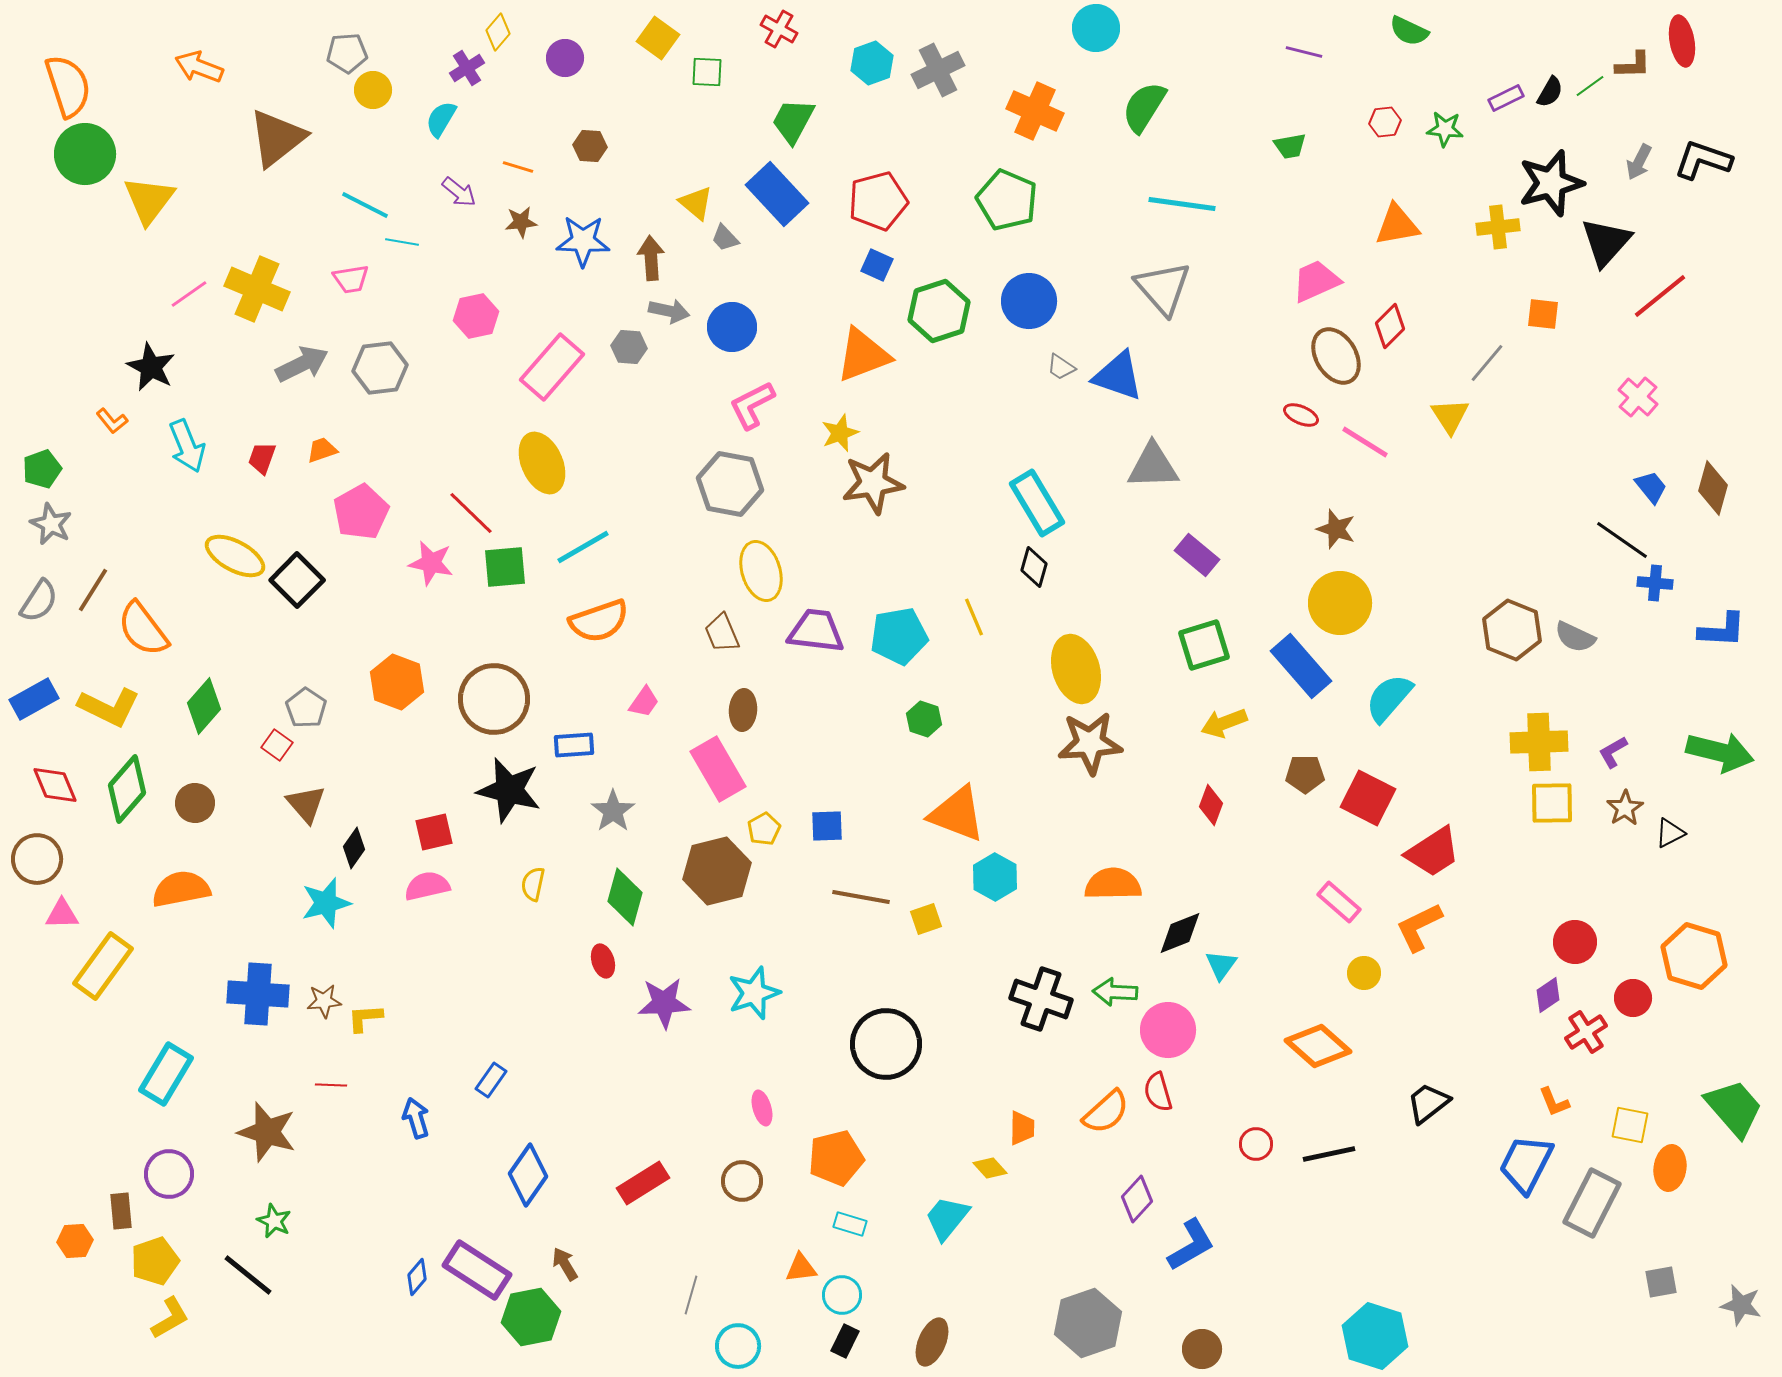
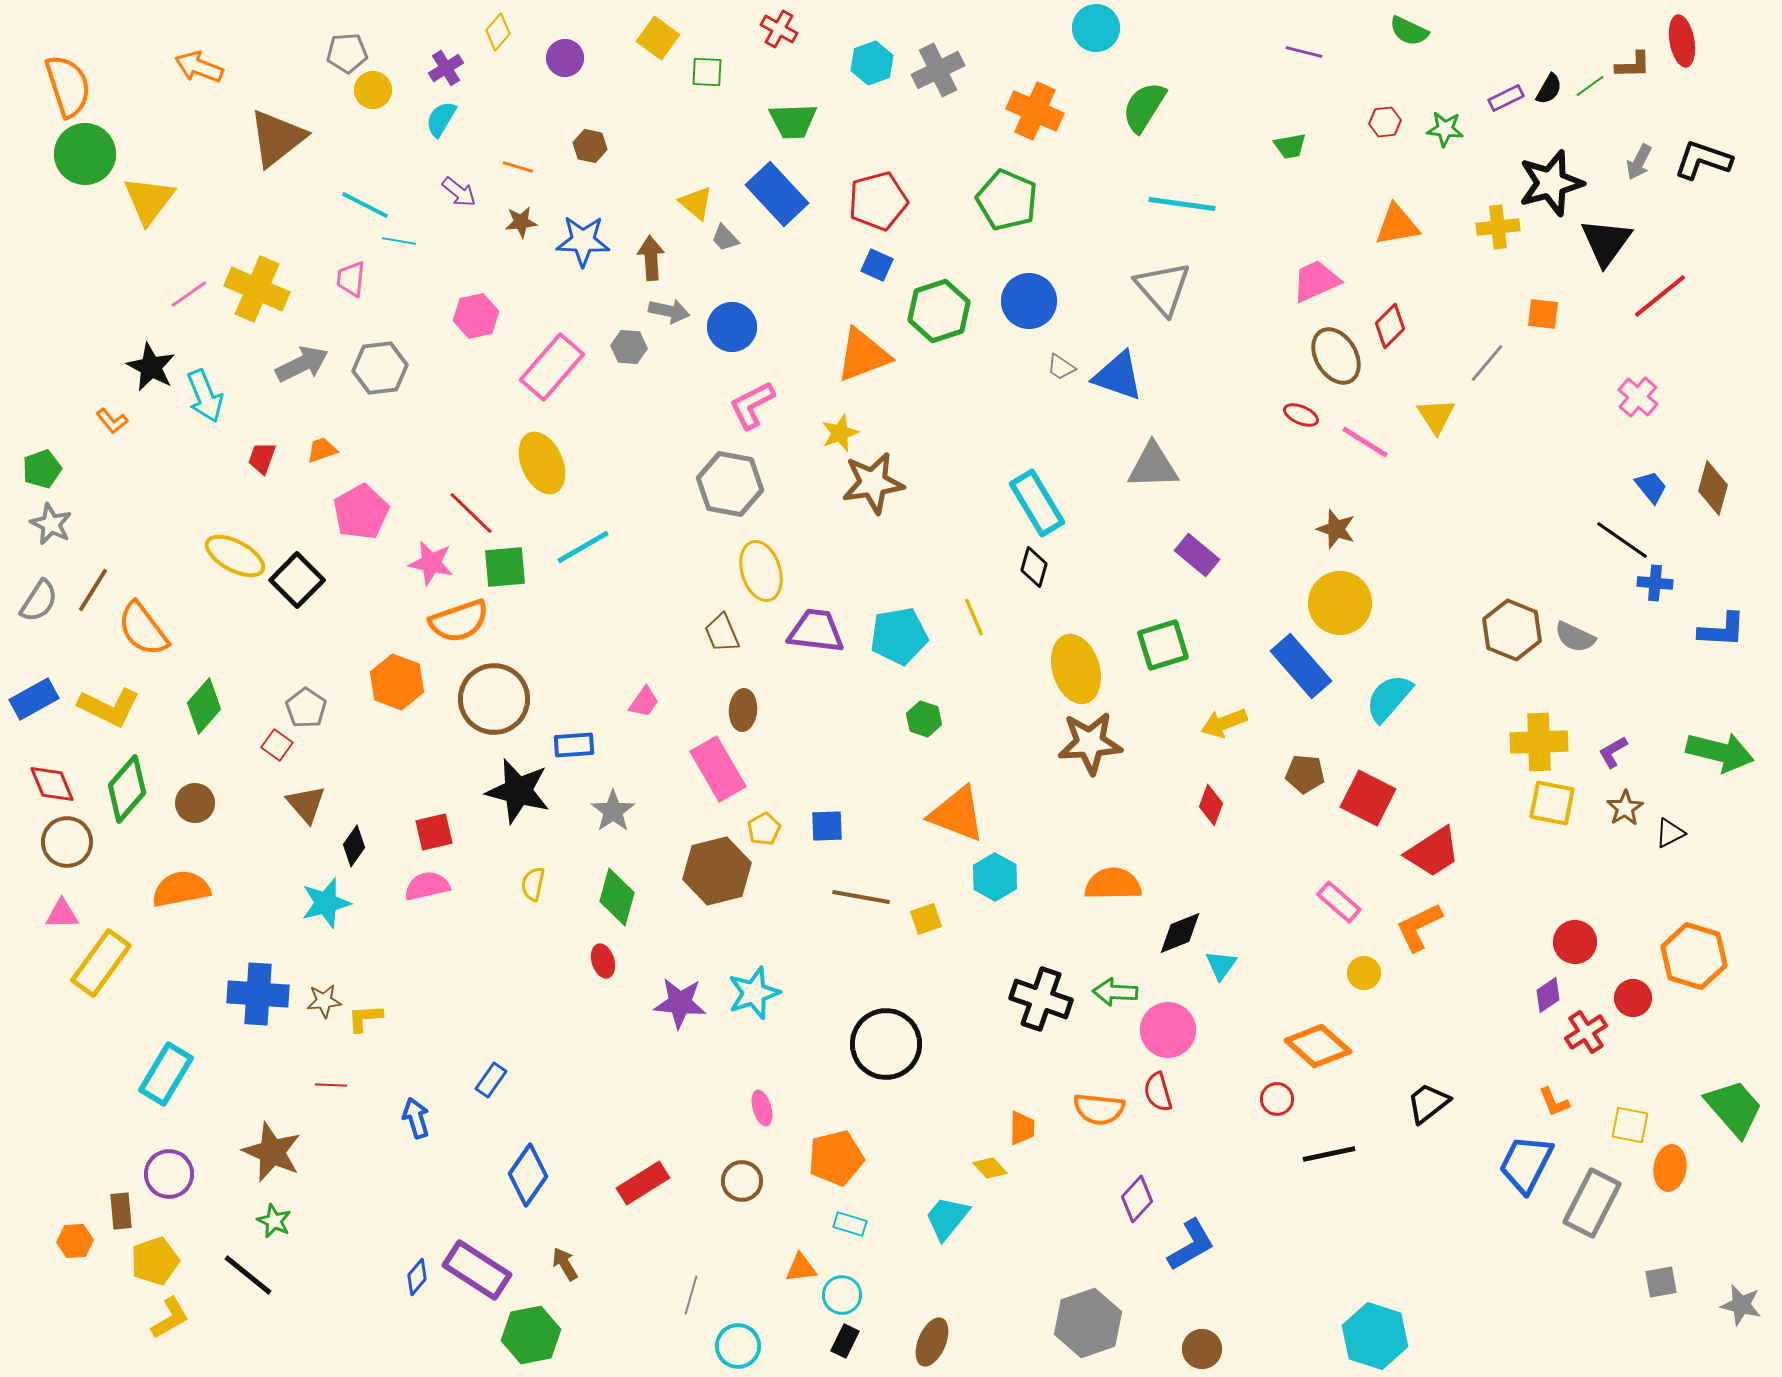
purple cross at (467, 68): moved 21 px left
black semicircle at (1550, 92): moved 1 px left, 3 px up
green trapezoid at (793, 121): rotated 120 degrees counterclockwise
brown hexagon at (590, 146): rotated 8 degrees clockwise
cyan line at (402, 242): moved 3 px left, 1 px up
black triangle at (1606, 242): rotated 6 degrees counterclockwise
pink trapezoid at (351, 279): rotated 105 degrees clockwise
yellow triangle at (1450, 416): moved 14 px left
cyan arrow at (187, 446): moved 18 px right, 50 px up
orange semicircle at (599, 621): moved 140 px left
green square at (1204, 645): moved 41 px left
brown pentagon at (1305, 774): rotated 6 degrees clockwise
red diamond at (55, 785): moved 3 px left, 1 px up
black star at (509, 790): moved 9 px right, 1 px down
yellow square at (1552, 803): rotated 12 degrees clockwise
black diamond at (354, 848): moved 2 px up
brown circle at (37, 859): moved 30 px right, 17 px up
green diamond at (625, 897): moved 8 px left
yellow rectangle at (103, 966): moved 2 px left, 3 px up
purple star at (664, 1003): moved 16 px right; rotated 8 degrees clockwise
orange semicircle at (1106, 1112): moved 7 px left, 3 px up; rotated 48 degrees clockwise
brown star at (267, 1132): moved 5 px right, 20 px down; rotated 6 degrees clockwise
red circle at (1256, 1144): moved 21 px right, 45 px up
green hexagon at (531, 1317): moved 18 px down
